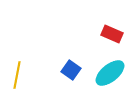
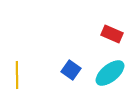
yellow line: rotated 12 degrees counterclockwise
